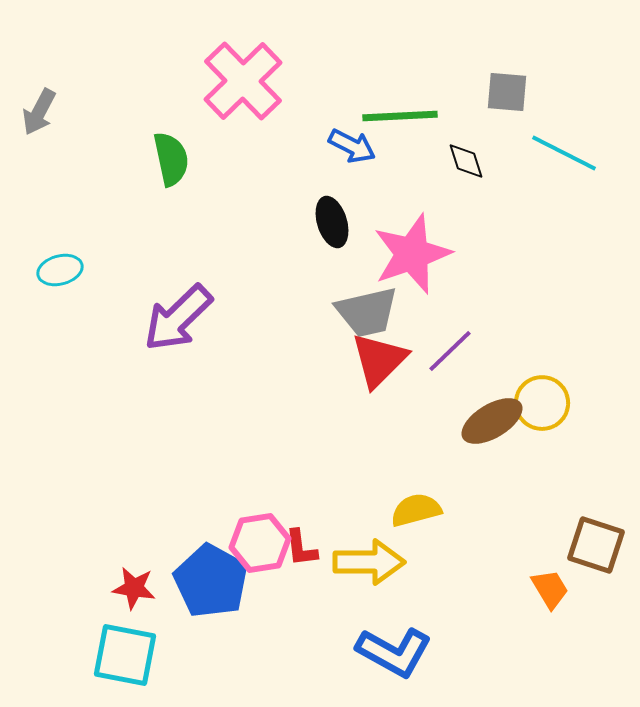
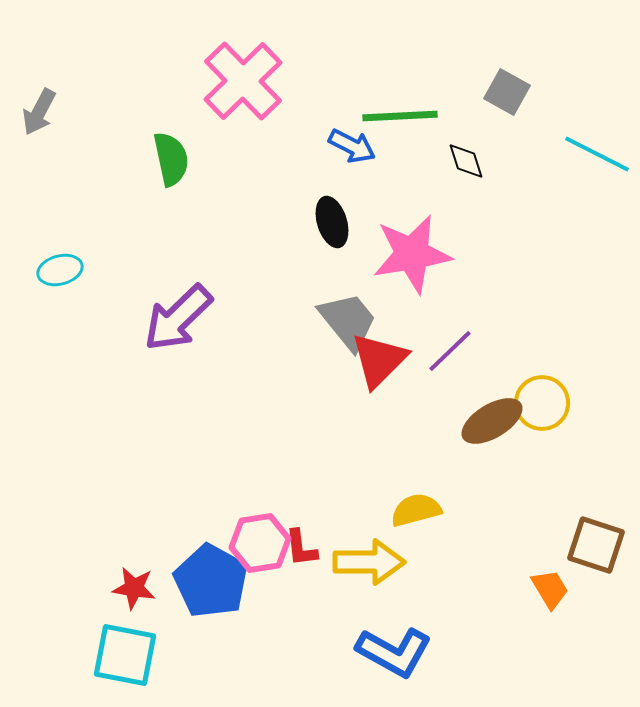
gray square: rotated 24 degrees clockwise
cyan line: moved 33 px right, 1 px down
pink star: rotated 10 degrees clockwise
gray trapezoid: moved 19 px left, 9 px down; rotated 116 degrees counterclockwise
